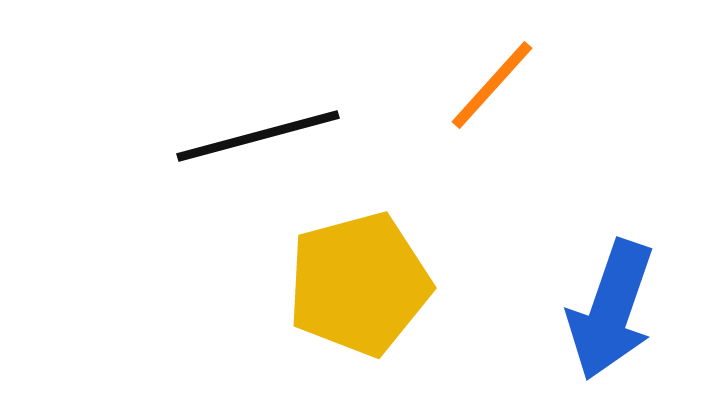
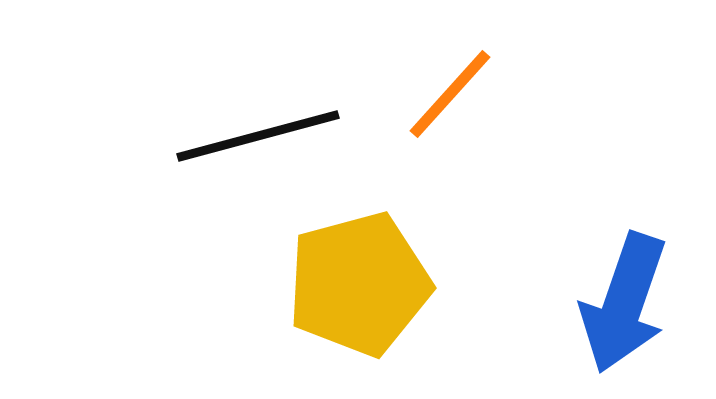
orange line: moved 42 px left, 9 px down
blue arrow: moved 13 px right, 7 px up
